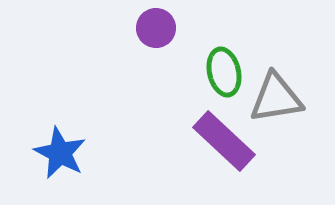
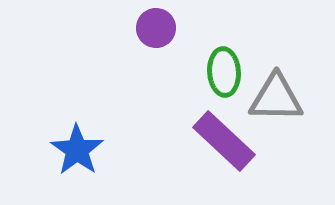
green ellipse: rotated 9 degrees clockwise
gray triangle: rotated 10 degrees clockwise
blue star: moved 17 px right, 3 px up; rotated 8 degrees clockwise
